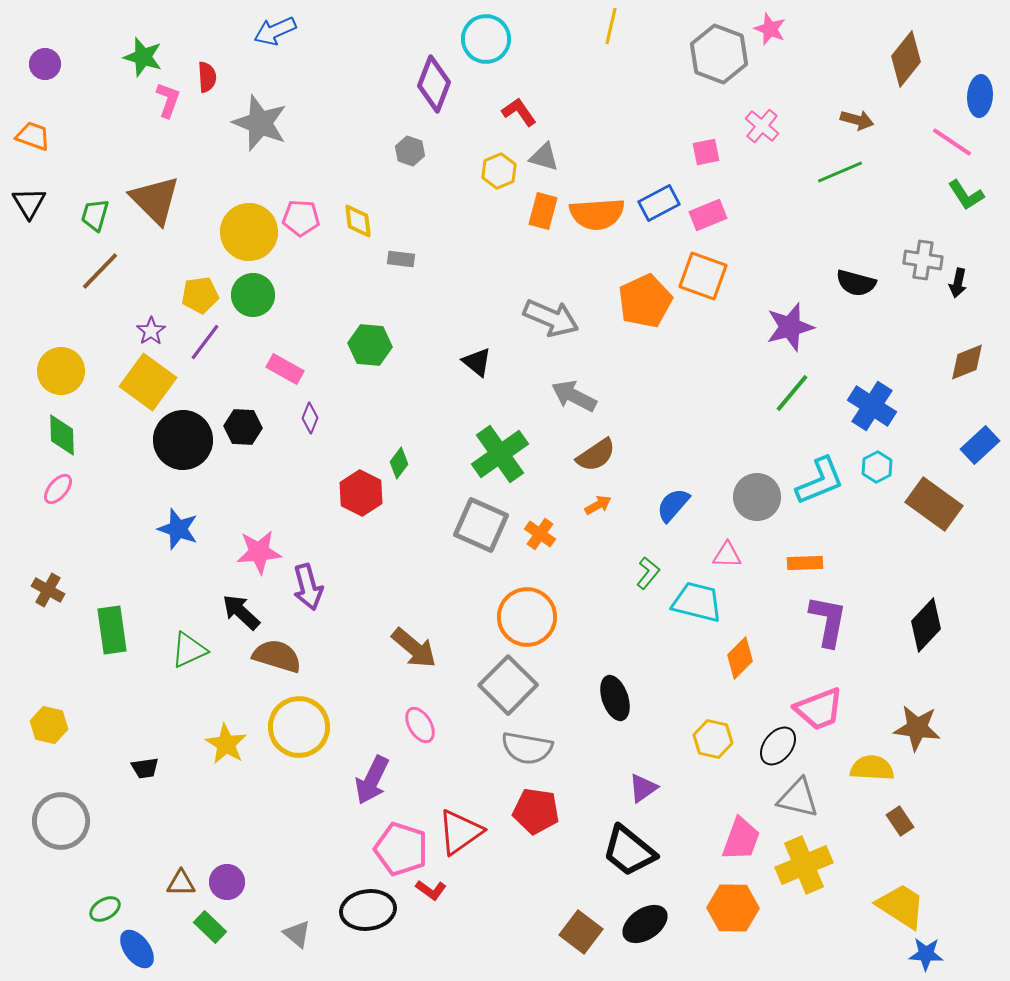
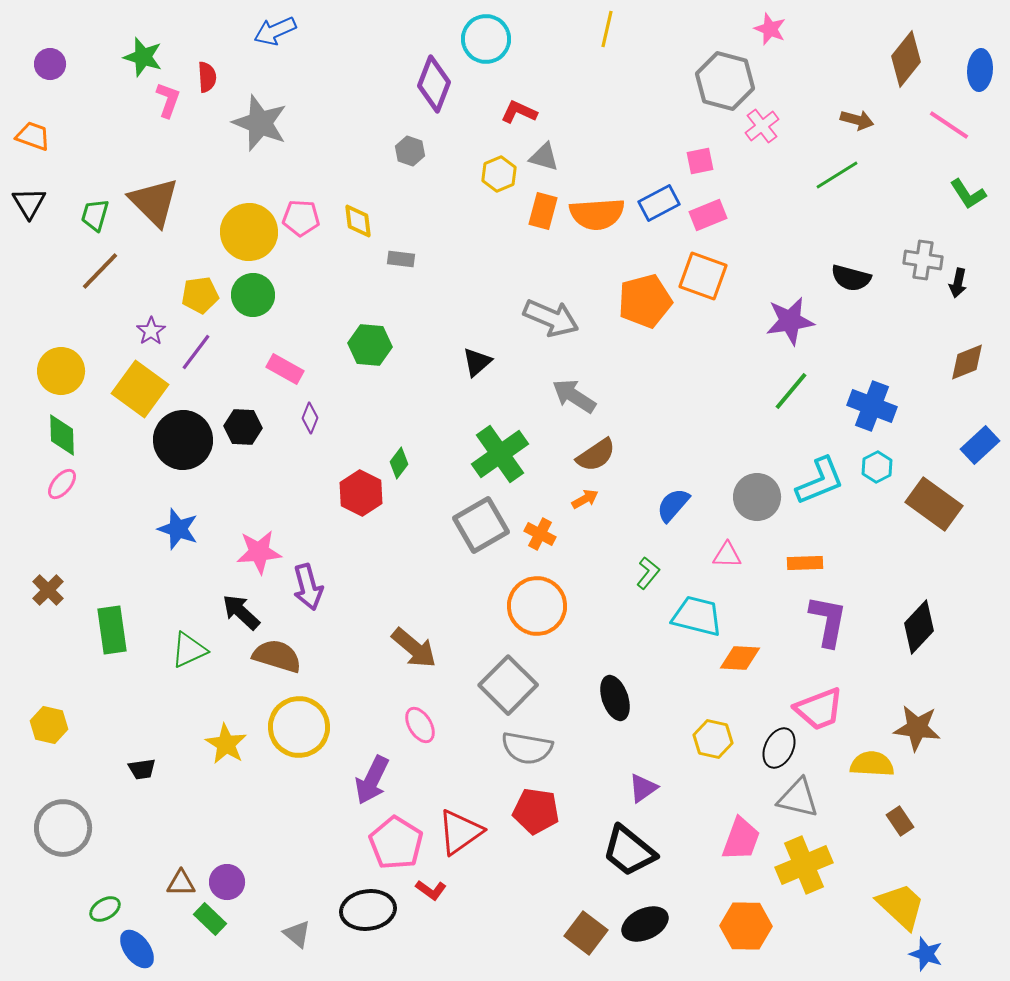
yellow line at (611, 26): moved 4 px left, 3 px down
gray hexagon at (719, 54): moved 6 px right, 27 px down; rotated 6 degrees counterclockwise
purple circle at (45, 64): moved 5 px right
blue ellipse at (980, 96): moved 26 px up
red L-shape at (519, 112): rotated 30 degrees counterclockwise
pink cross at (762, 126): rotated 12 degrees clockwise
pink line at (952, 142): moved 3 px left, 17 px up
pink square at (706, 152): moved 6 px left, 9 px down
yellow hexagon at (499, 171): moved 3 px down
green line at (840, 172): moved 3 px left, 3 px down; rotated 9 degrees counterclockwise
green L-shape at (966, 195): moved 2 px right, 1 px up
brown triangle at (155, 200): moved 1 px left, 2 px down
black semicircle at (856, 283): moved 5 px left, 5 px up
orange pentagon at (645, 301): rotated 10 degrees clockwise
purple star at (790, 327): moved 6 px up; rotated 6 degrees clockwise
purple line at (205, 342): moved 9 px left, 10 px down
black triangle at (477, 362): rotated 40 degrees clockwise
yellow square at (148, 382): moved 8 px left, 7 px down
green line at (792, 393): moved 1 px left, 2 px up
gray arrow at (574, 396): rotated 6 degrees clockwise
blue cross at (872, 406): rotated 12 degrees counterclockwise
pink ellipse at (58, 489): moved 4 px right, 5 px up
orange arrow at (598, 505): moved 13 px left, 6 px up
gray square at (481, 525): rotated 36 degrees clockwise
orange cross at (540, 534): rotated 8 degrees counterclockwise
brown cross at (48, 590): rotated 16 degrees clockwise
cyan trapezoid at (697, 602): moved 14 px down
orange circle at (527, 617): moved 10 px right, 11 px up
black diamond at (926, 625): moved 7 px left, 2 px down
orange diamond at (740, 658): rotated 48 degrees clockwise
black ellipse at (778, 746): moved 1 px right, 2 px down; rotated 12 degrees counterclockwise
black trapezoid at (145, 768): moved 3 px left, 1 px down
yellow semicircle at (872, 768): moved 4 px up
gray circle at (61, 821): moved 2 px right, 7 px down
pink pentagon at (401, 849): moved 5 px left, 6 px up; rotated 14 degrees clockwise
yellow trapezoid at (901, 906): rotated 10 degrees clockwise
orange hexagon at (733, 908): moved 13 px right, 18 px down
black ellipse at (645, 924): rotated 9 degrees clockwise
green rectangle at (210, 927): moved 8 px up
brown square at (581, 932): moved 5 px right, 1 px down
blue star at (926, 954): rotated 16 degrees clockwise
